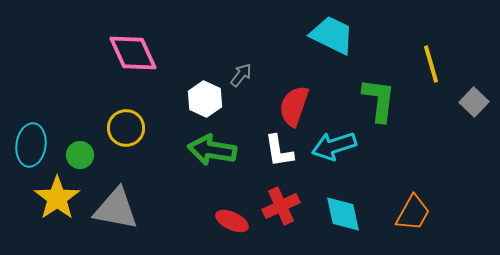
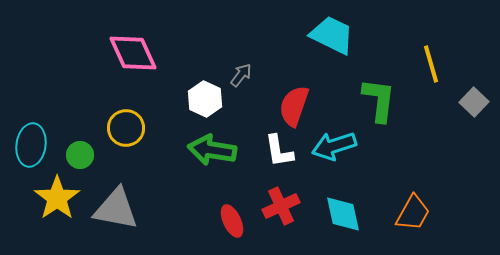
red ellipse: rotated 40 degrees clockwise
